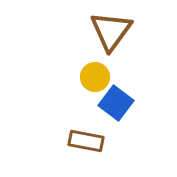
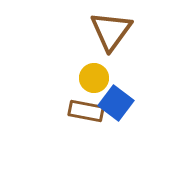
yellow circle: moved 1 px left, 1 px down
brown rectangle: moved 30 px up
